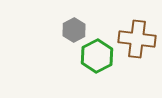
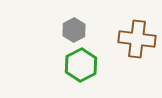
green hexagon: moved 16 px left, 9 px down
